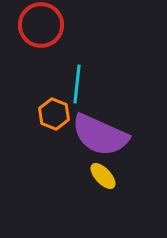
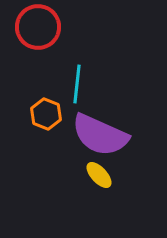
red circle: moved 3 px left, 2 px down
orange hexagon: moved 8 px left
yellow ellipse: moved 4 px left, 1 px up
